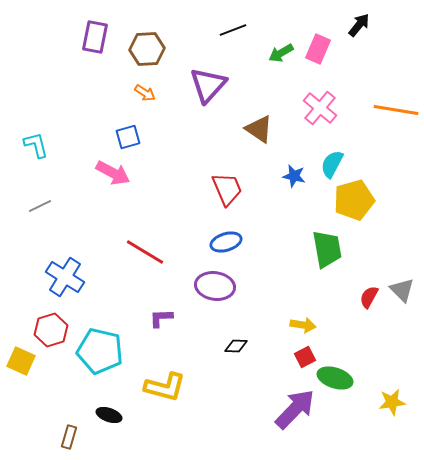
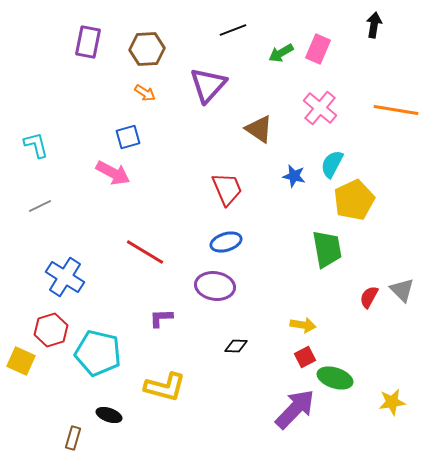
black arrow: moved 15 px right; rotated 30 degrees counterclockwise
purple rectangle: moved 7 px left, 5 px down
yellow pentagon: rotated 9 degrees counterclockwise
cyan pentagon: moved 2 px left, 2 px down
brown rectangle: moved 4 px right, 1 px down
